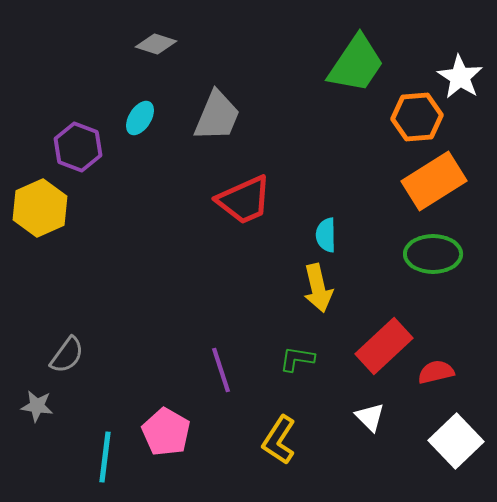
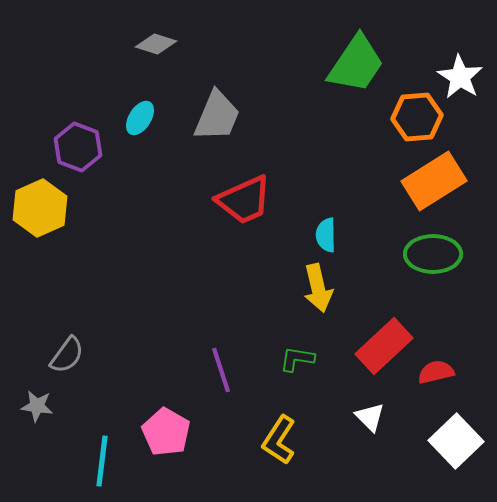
cyan line: moved 3 px left, 4 px down
